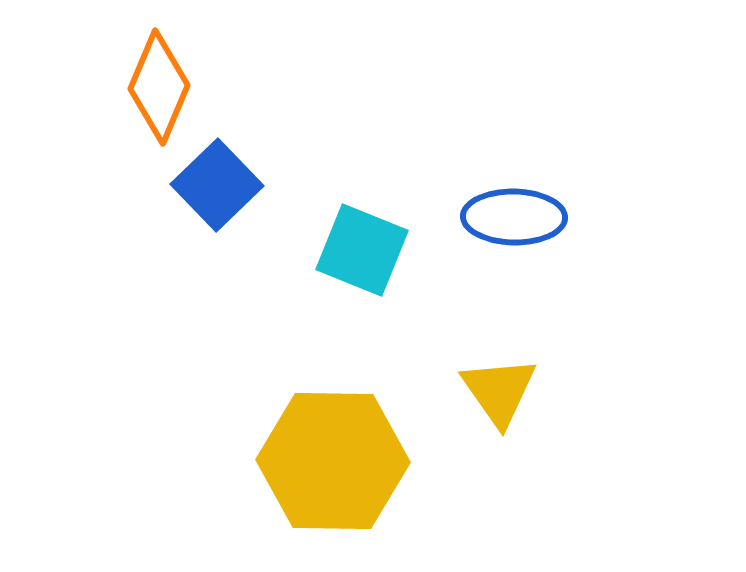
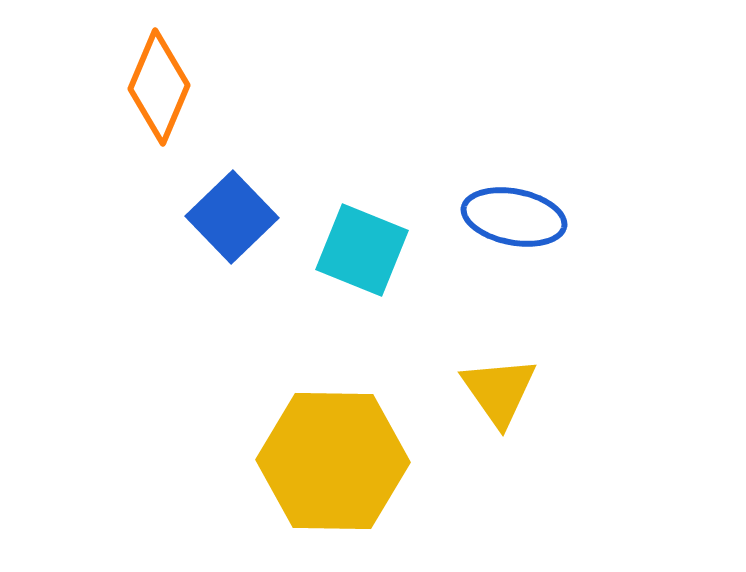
blue square: moved 15 px right, 32 px down
blue ellipse: rotated 10 degrees clockwise
